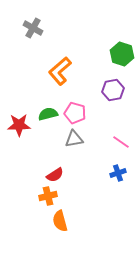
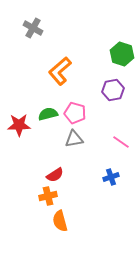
blue cross: moved 7 px left, 4 px down
